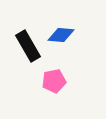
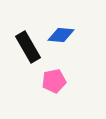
black rectangle: moved 1 px down
